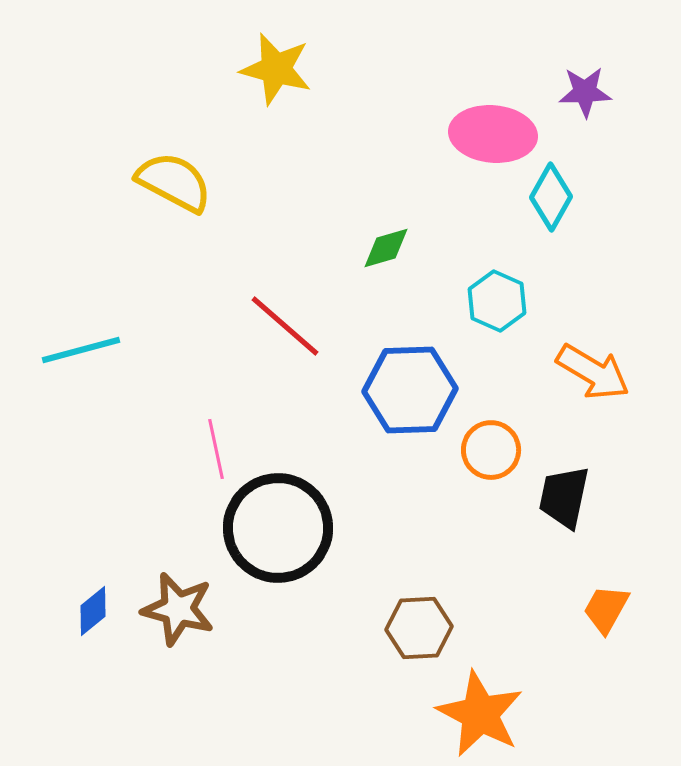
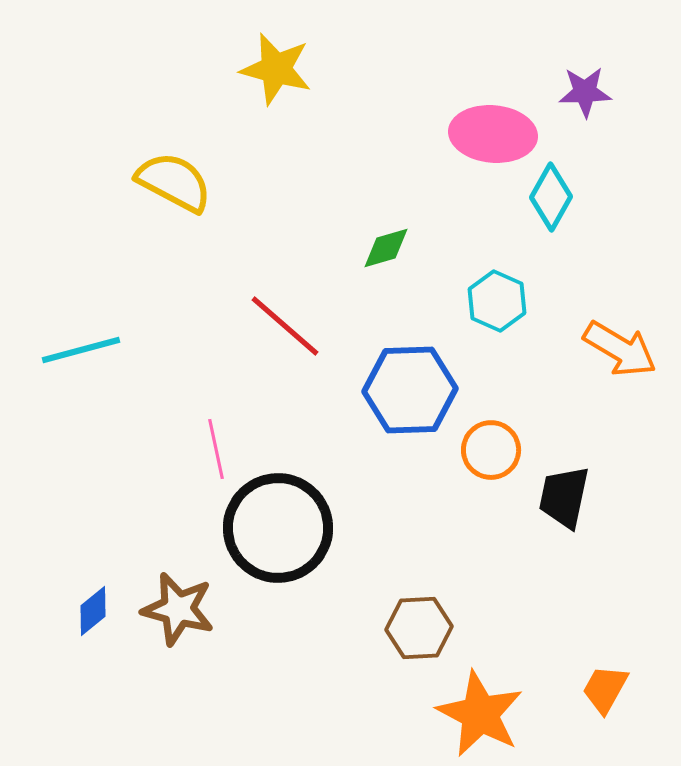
orange arrow: moved 27 px right, 23 px up
orange trapezoid: moved 1 px left, 80 px down
